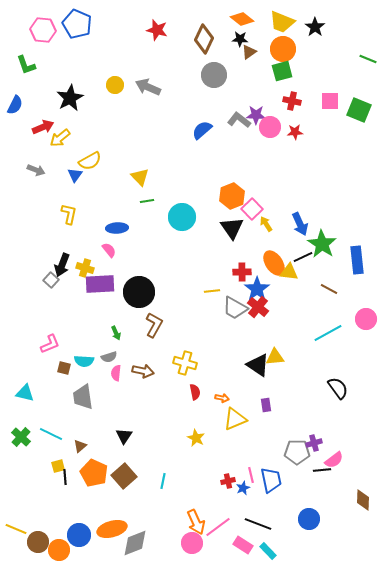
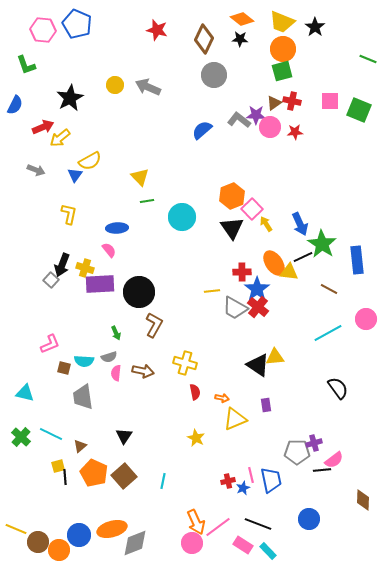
brown triangle at (249, 52): moved 25 px right, 51 px down
